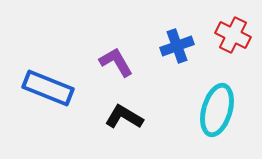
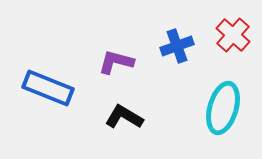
red cross: rotated 16 degrees clockwise
purple L-shape: rotated 45 degrees counterclockwise
cyan ellipse: moved 6 px right, 2 px up
